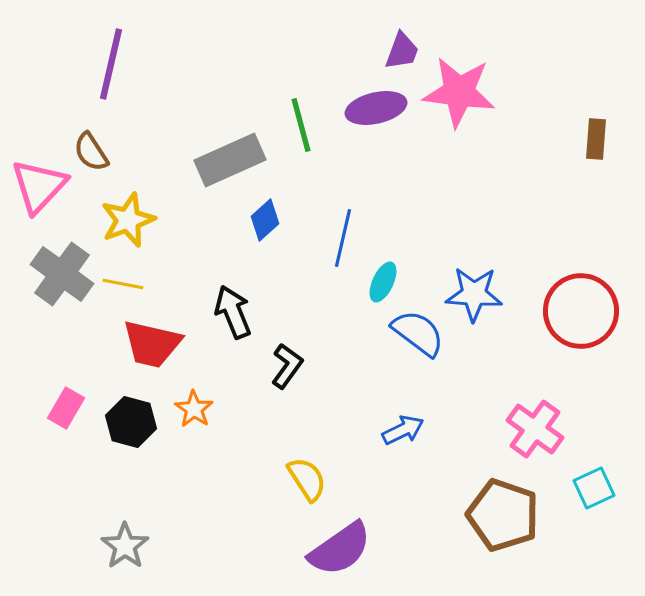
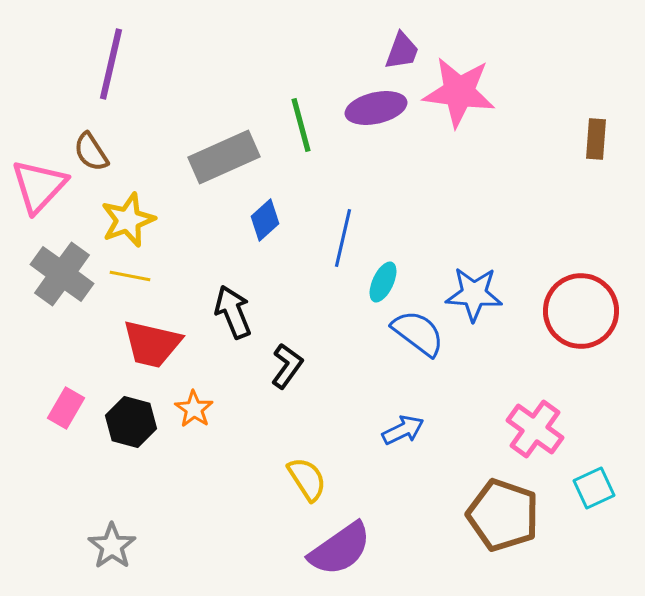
gray rectangle: moved 6 px left, 3 px up
yellow line: moved 7 px right, 8 px up
gray star: moved 13 px left
